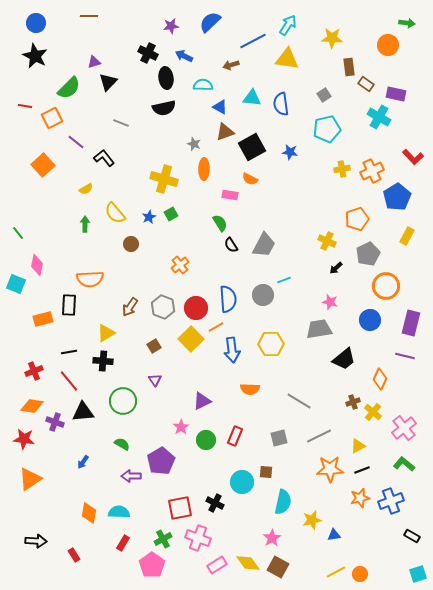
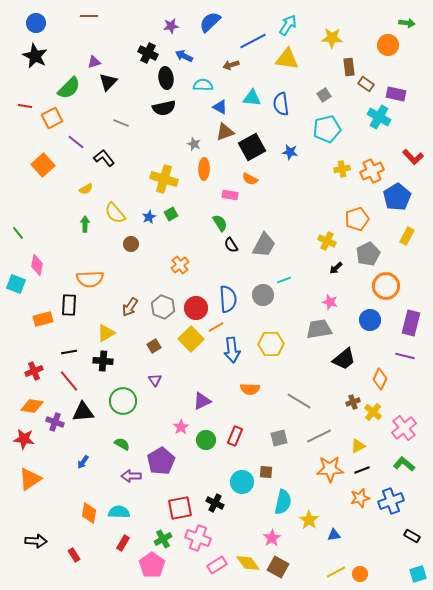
yellow star at (312, 520): moved 3 px left; rotated 24 degrees counterclockwise
